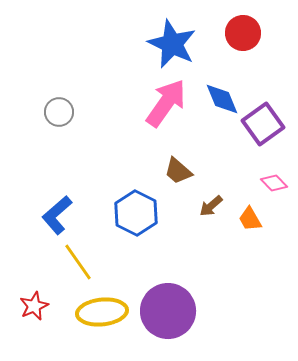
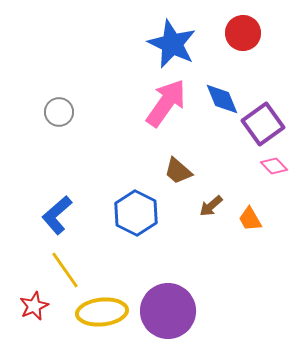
pink diamond: moved 17 px up
yellow line: moved 13 px left, 8 px down
